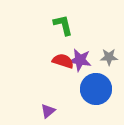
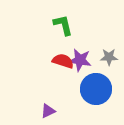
purple triangle: rotated 14 degrees clockwise
